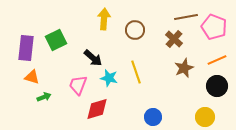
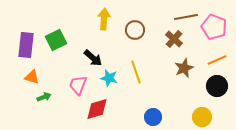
purple rectangle: moved 3 px up
yellow circle: moved 3 px left
